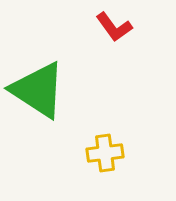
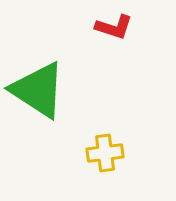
red L-shape: rotated 36 degrees counterclockwise
